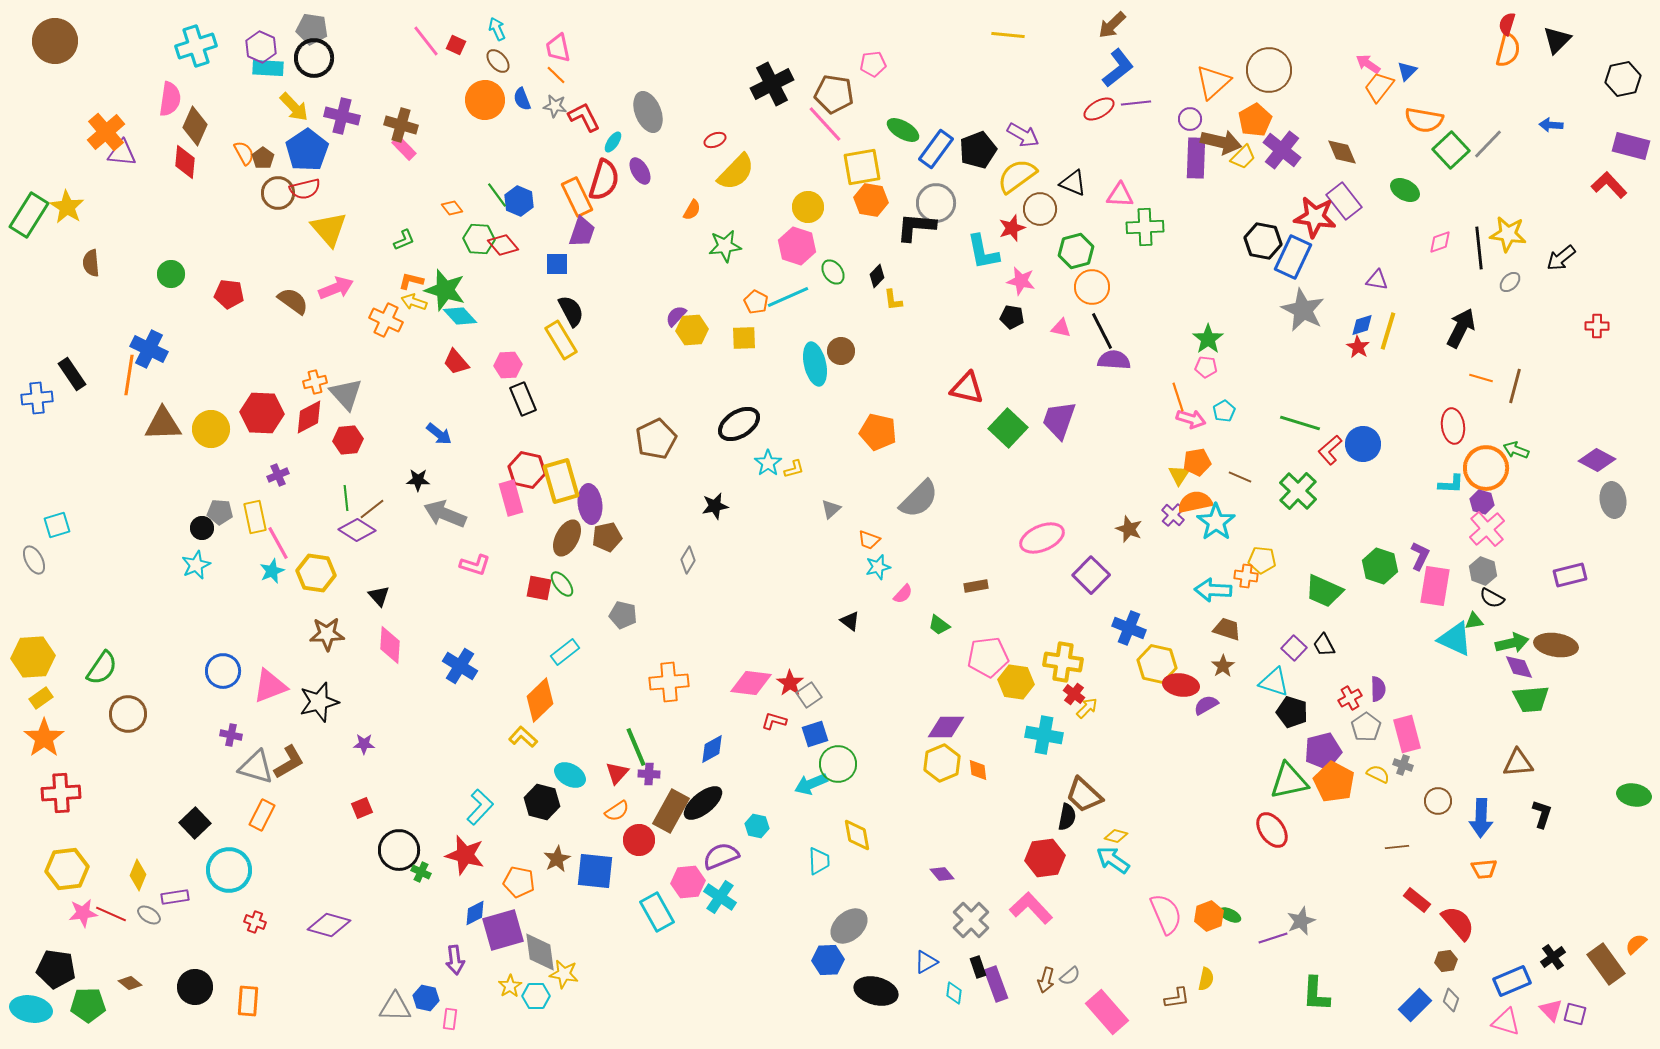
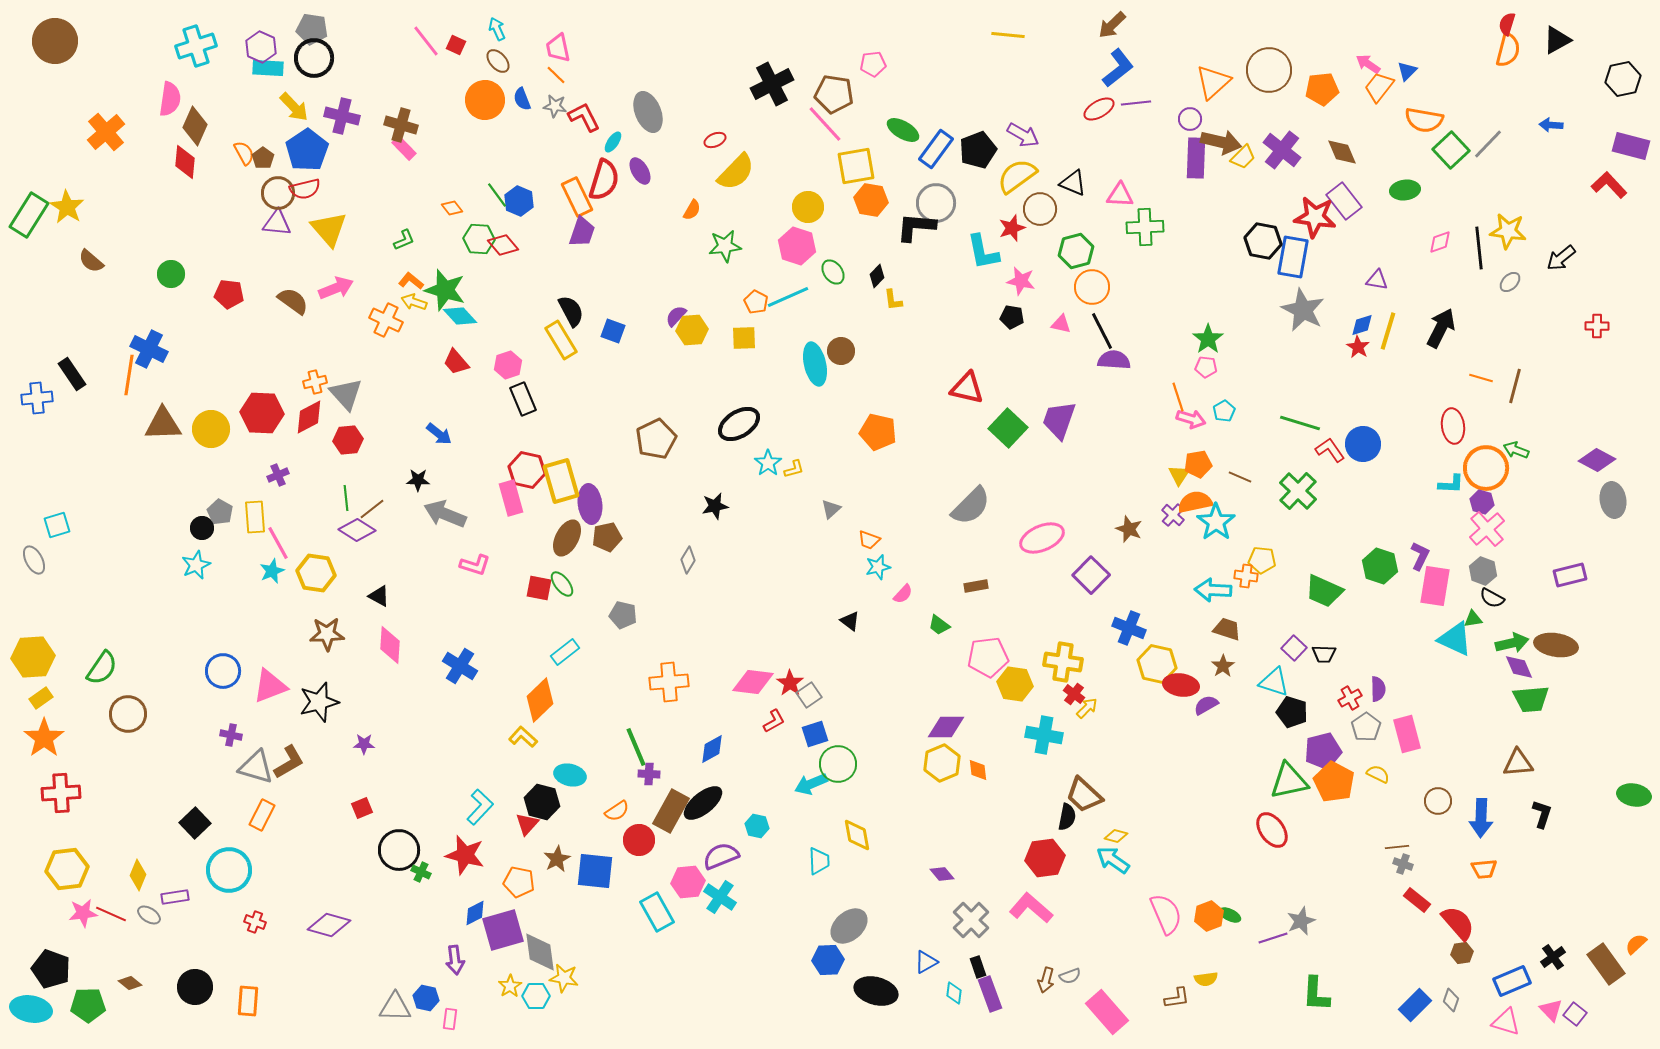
black triangle at (1557, 40): rotated 16 degrees clockwise
orange pentagon at (1255, 120): moved 67 px right, 31 px up; rotated 24 degrees clockwise
purple triangle at (122, 153): moved 155 px right, 70 px down
yellow square at (862, 167): moved 6 px left, 1 px up
green ellipse at (1405, 190): rotated 36 degrees counterclockwise
yellow star at (1508, 234): moved 3 px up
blue rectangle at (1293, 257): rotated 15 degrees counterclockwise
brown semicircle at (91, 263): moved 2 px up; rotated 44 degrees counterclockwise
blue square at (557, 264): moved 56 px right, 67 px down; rotated 20 degrees clockwise
orange L-shape at (411, 281): rotated 25 degrees clockwise
pink triangle at (1061, 328): moved 4 px up
black arrow at (1461, 328): moved 20 px left
pink hexagon at (508, 365): rotated 16 degrees counterclockwise
red L-shape at (1330, 450): rotated 96 degrees clockwise
orange pentagon at (1197, 462): moved 1 px right, 2 px down
gray semicircle at (919, 499): moved 52 px right, 7 px down
gray pentagon at (220, 512): rotated 25 degrees clockwise
yellow rectangle at (255, 517): rotated 8 degrees clockwise
black triangle at (379, 596): rotated 20 degrees counterclockwise
green triangle at (1474, 621): moved 1 px left, 2 px up
black trapezoid at (1324, 645): moved 9 px down; rotated 60 degrees counterclockwise
yellow hexagon at (1016, 682): moved 1 px left, 2 px down
pink diamond at (751, 683): moved 2 px right, 1 px up
red L-shape at (774, 721): rotated 135 degrees clockwise
gray cross at (1403, 765): moved 99 px down
red triangle at (617, 773): moved 90 px left, 51 px down
cyan ellipse at (570, 775): rotated 16 degrees counterclockwise
pink L-shape at (1031, 908): rotated 6 degrees counterclockwise
brown hexagon at (1446, 961): moved 16 px right, 8 px up
black pentagon at (56, 969): moved 5 px left; rotated 12 degrees clockwise
yellow star at (564, 974): moved 4 px down
gray semicircle at (1070, 976): rotated 20 degrees clockwise
yellow semicircle at (1206, 979): rotated 70 degrees clockwise
purple rectangle at (996, 984): moved 6 px left, 10 px down
purple square at (1575, 1014): rotated 25 degrees clockwise
